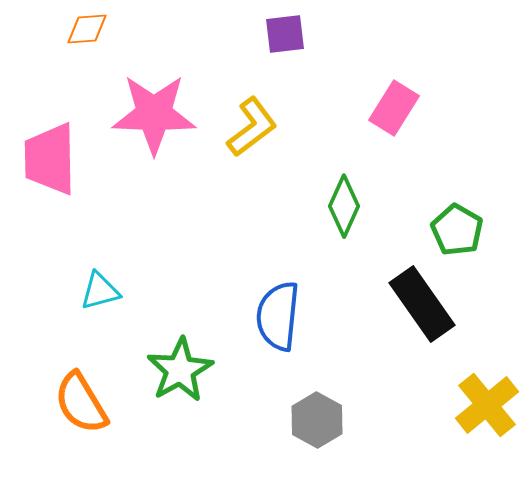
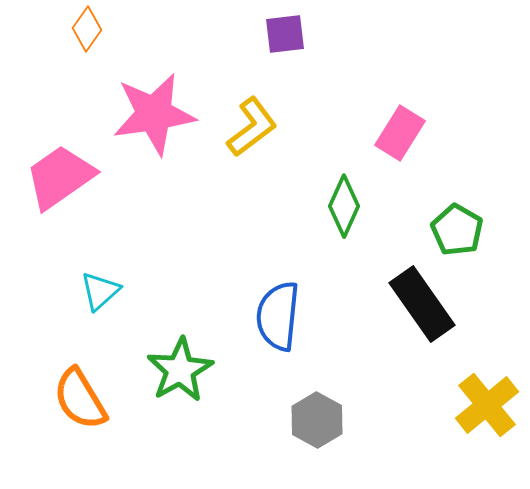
orange diamond: rotated 51 degrees counterclockwise
pink rectangle: moved 6 px right, 25 px down
pink star: rotated 10 degrees counterclockwise
pink trapezoid: moved 10 px right, 18 px down; rotated 56 degrees clockwise
cyan triangle: rotated 27 degrees counterclockwise
orange semicircle: moved 1 px left, 4 px up
